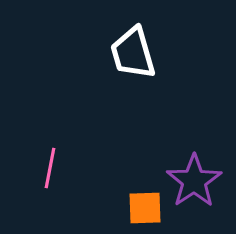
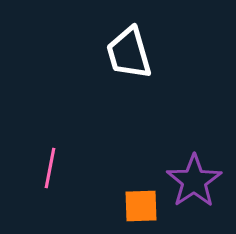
white trapezoid: moved 4 px left
orange square: moved 4 px left, 2 px up
